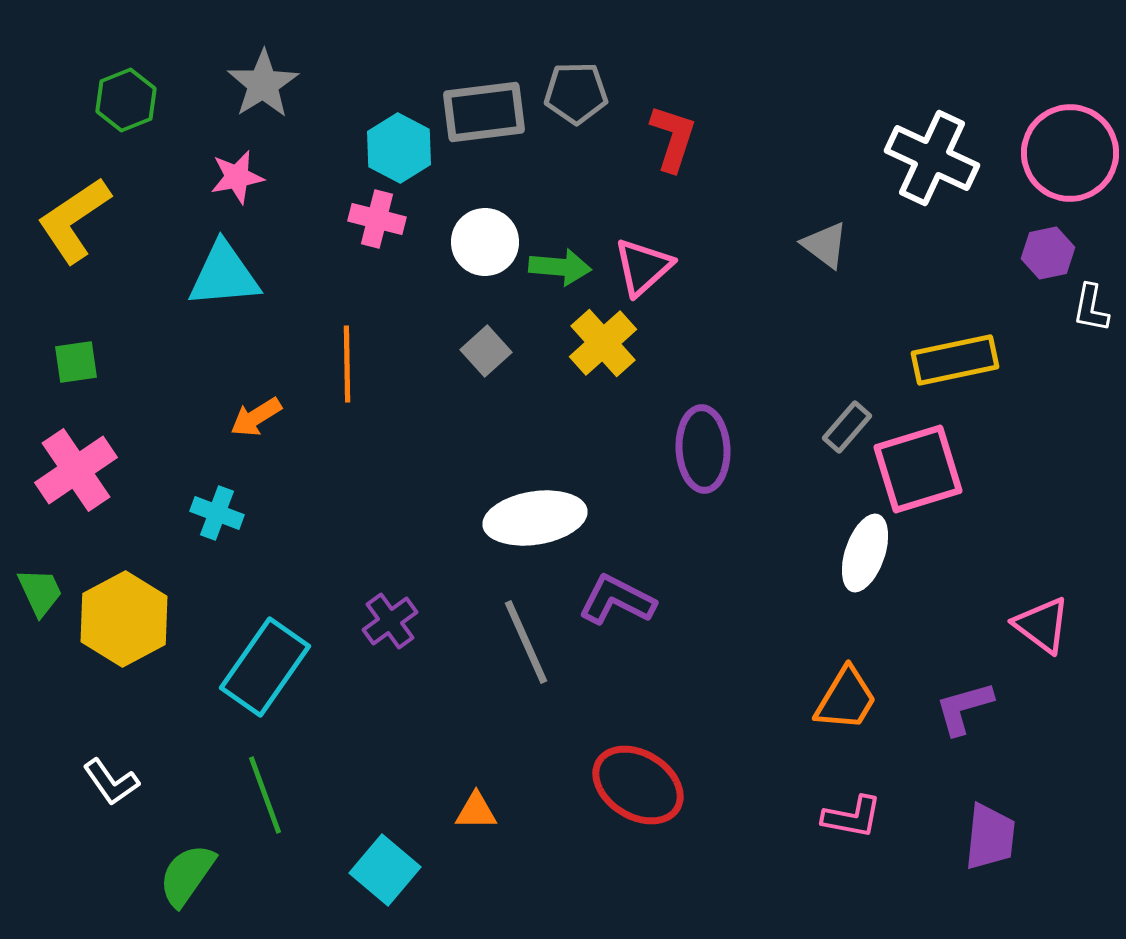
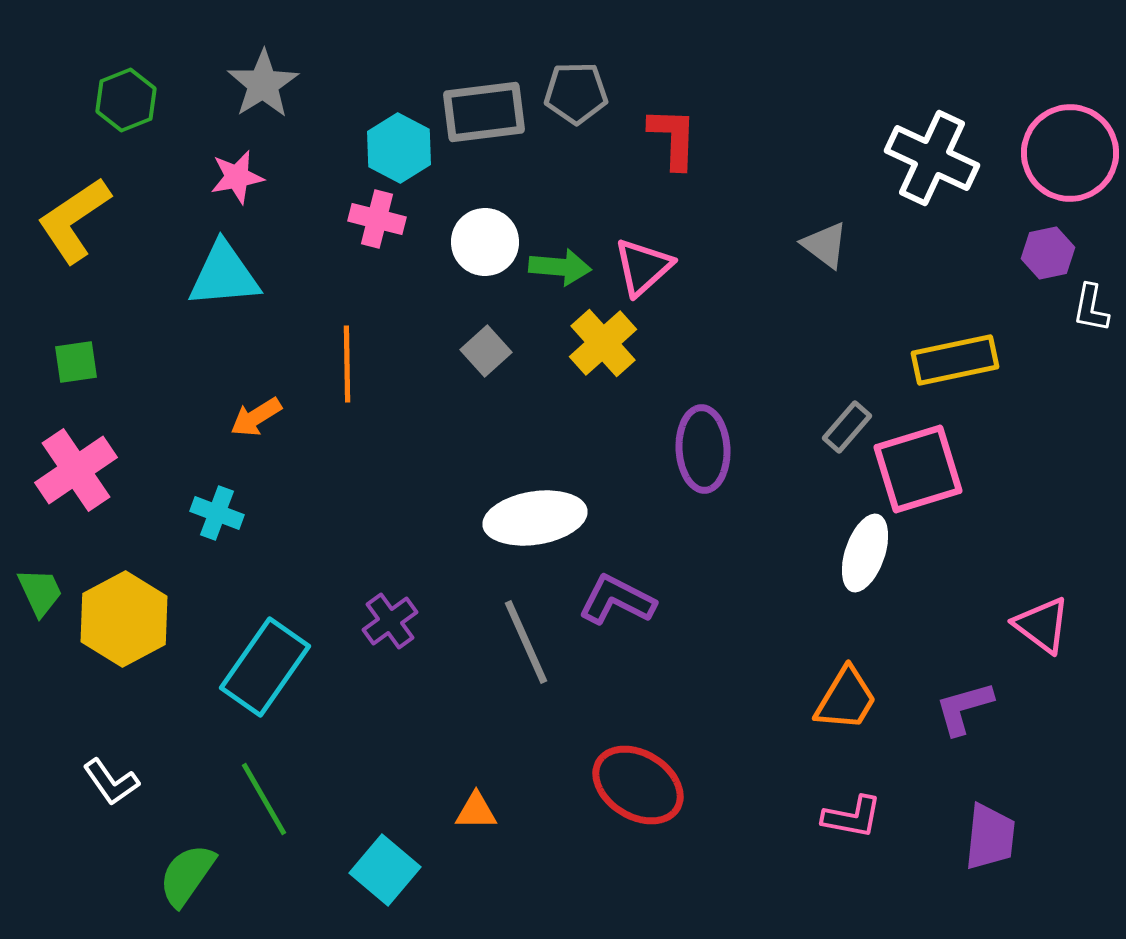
red L-shape at (673, 138): rotated 16 degrees counterclockwise
green line at (265, 795): moved 1 px left, 4 px down; rotated 10 degrees counterclockwise
